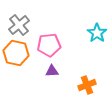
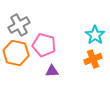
gray cross: rotated 10 degrees clockwise
cyan star: moved 2 px left, 2 px down
pink pentagon: moved 5 px left; rotated 20 degrees clockwise
orange cross: moved 6 px right, 26 px up
